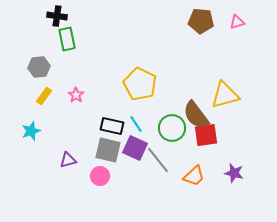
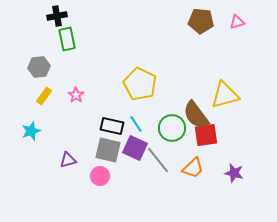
black cross: rotated 18 degrees counterclockwise
orange trapezoid: moved 1 px left, 8 px up
